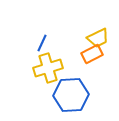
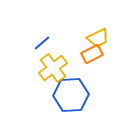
blue line: rotated 24 degrees clockwise
yellow cross: moved 5 px right; rotated 20 degrees counterclockwise
